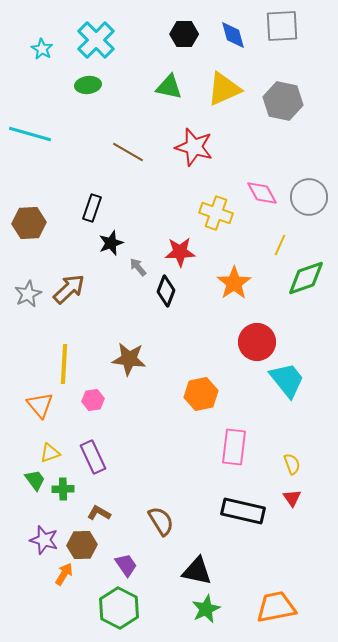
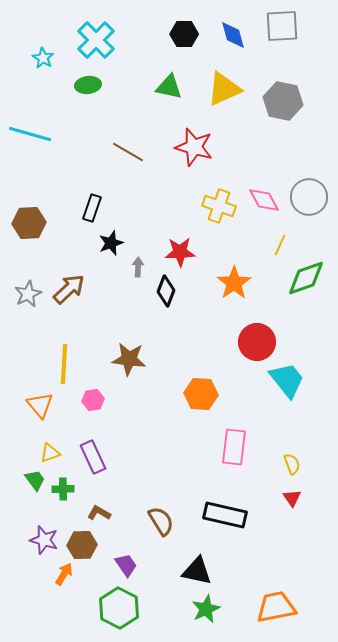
cyan star at (42, 49): moved 1 px right, 9 px down
pink diamond at (262, 193): moved 2 px right, 7 px down
yellow cross at (216, 213): moved 3 px right, 7 px up
gray arrow at (138, 267): rotated 42 degrees clockwise
orange hexagon at (201, 394): rotated 16 degrees clockwise
black rectangle at (243, 511): moved 18 px left, 4 px down
